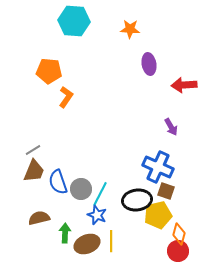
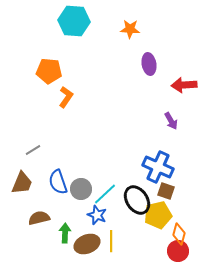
purple arrow: moved 6 px up
brown trapezoid: moved 12 px left, 12 px down
cyan line: moved 5 px right; rotated 20 degrees clockwise
black ellipse: rotated 64 degrees clockwise
